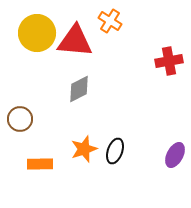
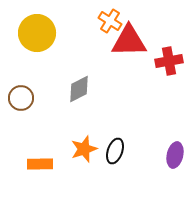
red triangle: moved 54 px right; rotated 6 degrees counterclockwise
brown circle: moved 1 px right, 21 px up
purple ellipse: rotated 15 degrees counterclockwise
